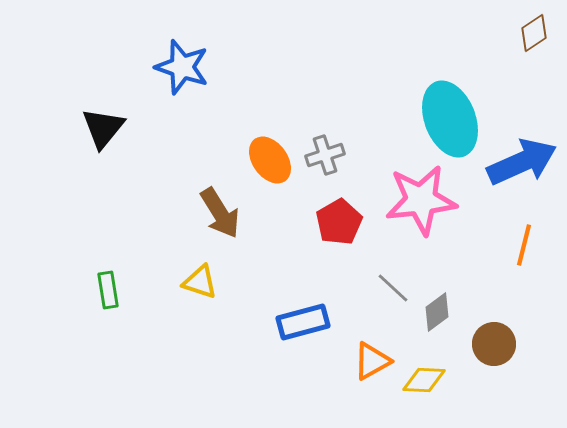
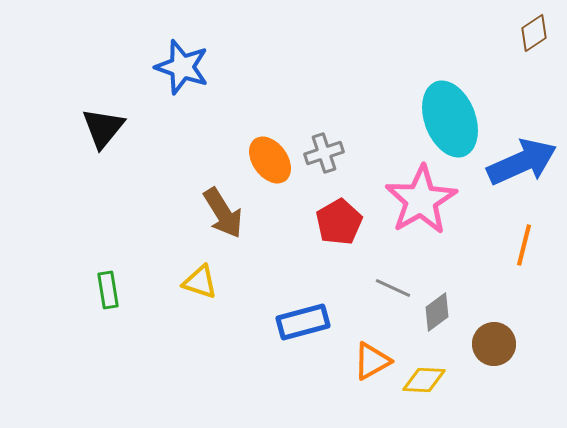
gray cross: moved 1 px left, 2 px up
pink star: rotated 24 degrees counterclockwise
brown arrow: moved 3 px right
gray line: rotated 18 degrees counterclockwise
